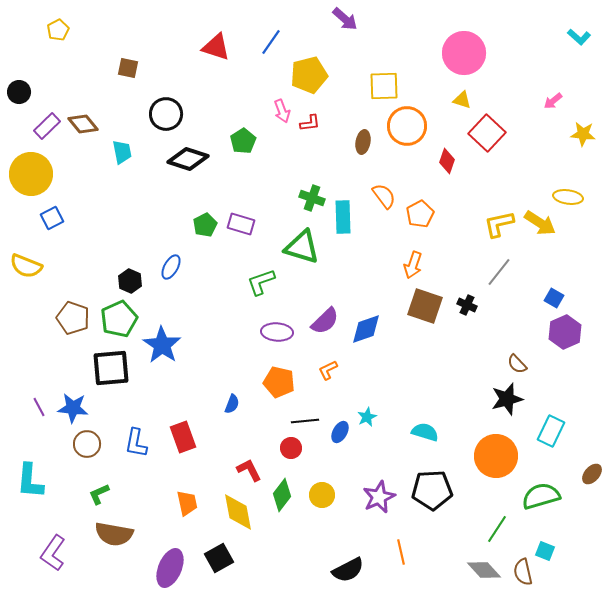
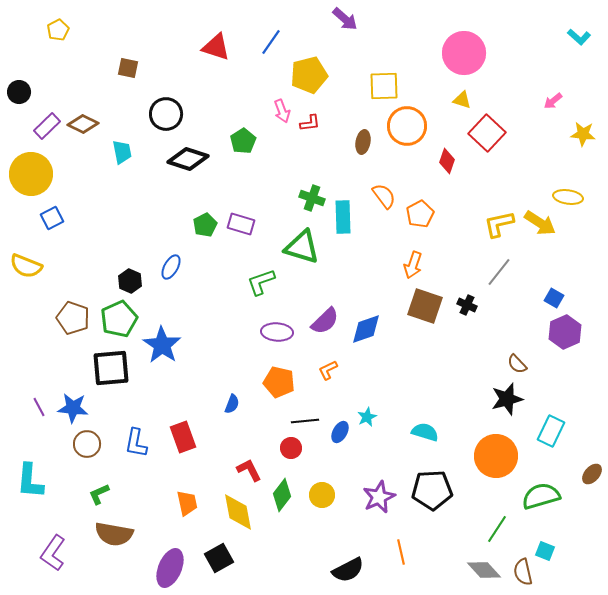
brown diamond at (83, 124): rotated 24 degrees counterclockwise
